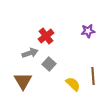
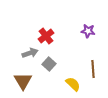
purple star: rotated 16 degrees clockwise
brown line: moved 7 px up
